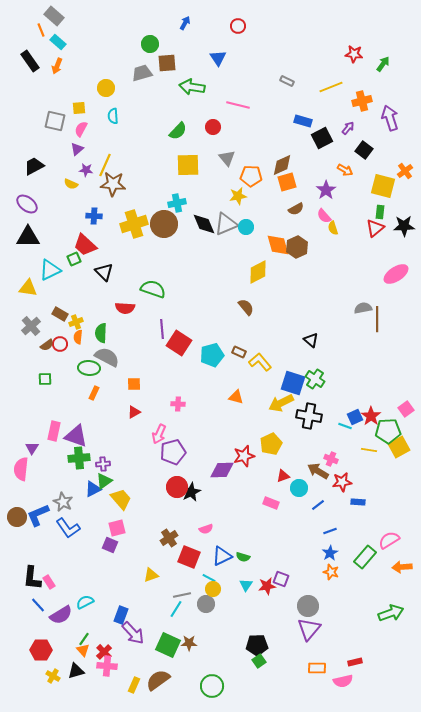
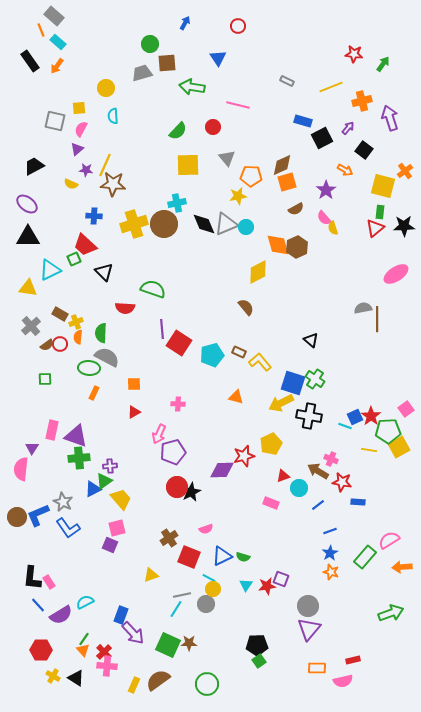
orange arrow at (57, 66): rotated 14 degrees clockwise
pink semicircle at (324, 216): moved 2 px down
pink rectangle at (54, 431): moved 2 px left, 1 px up
purple cross at (103, 464): moved 7 px right, 2 px down
red star at (342, 482): rotated 18 degrees clockwise
red rectangle at (355, 662): moved 2 px left, 2 px up
black triangle at (76, 671): moved 7 px down; rotated 48 degrees clockwise
green circle at (212, 686): moved 5 px left, 2 px up
